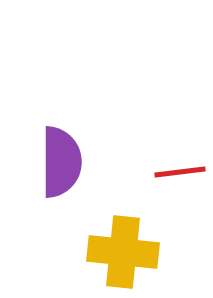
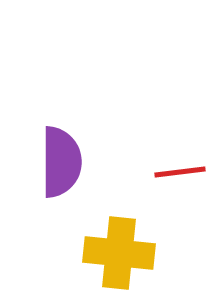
yellow cross: moved 4 px left, 1 px down
